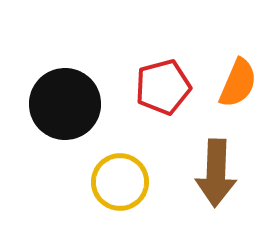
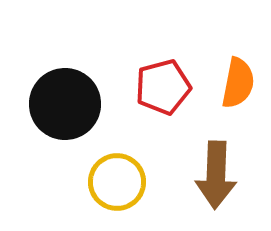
orange semicircle: rotated 12 degrees counterclockwise
brown arrow: moved 2 px down
yellow circle: moved 3 px left
